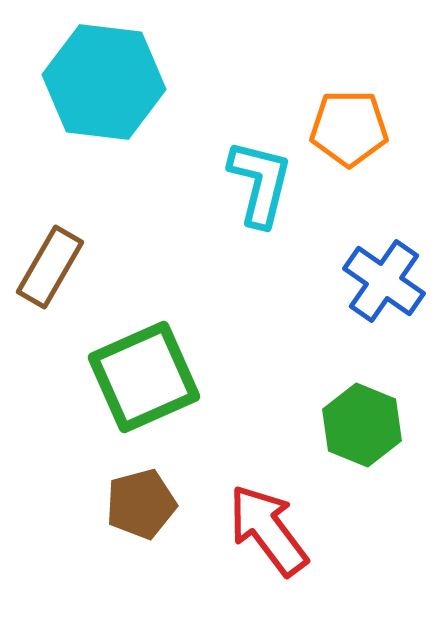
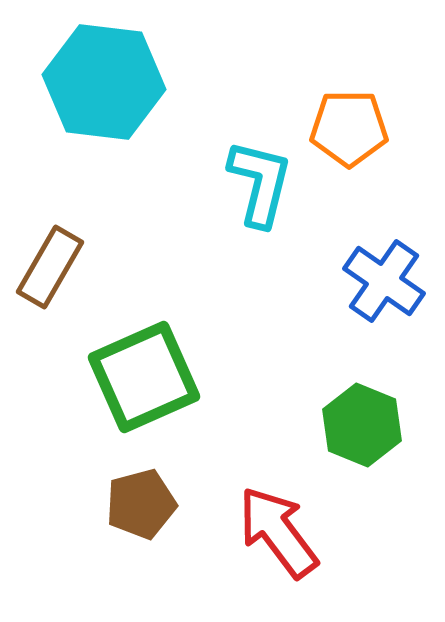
red arrow: moved 10 px right, 2 px down
